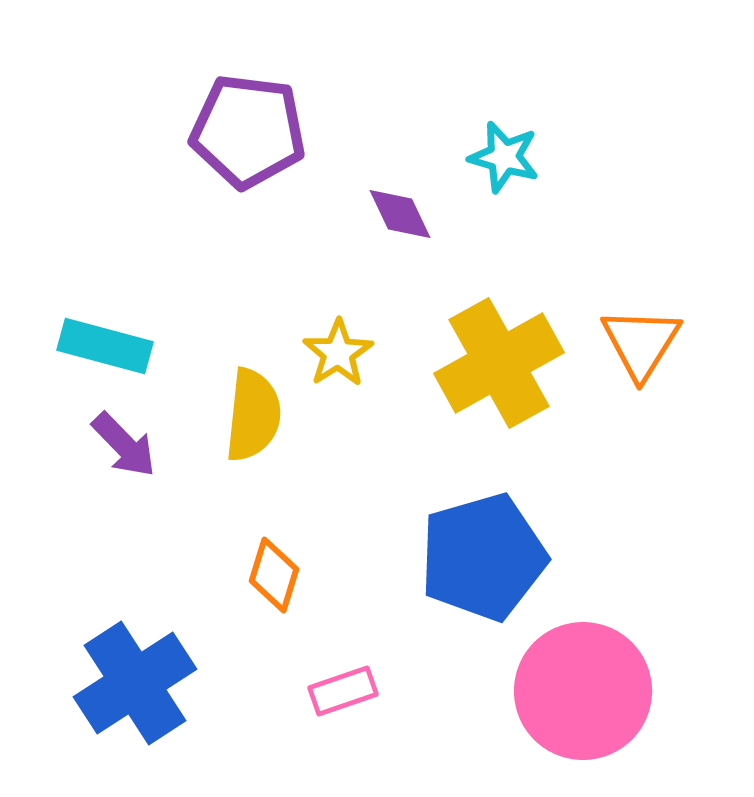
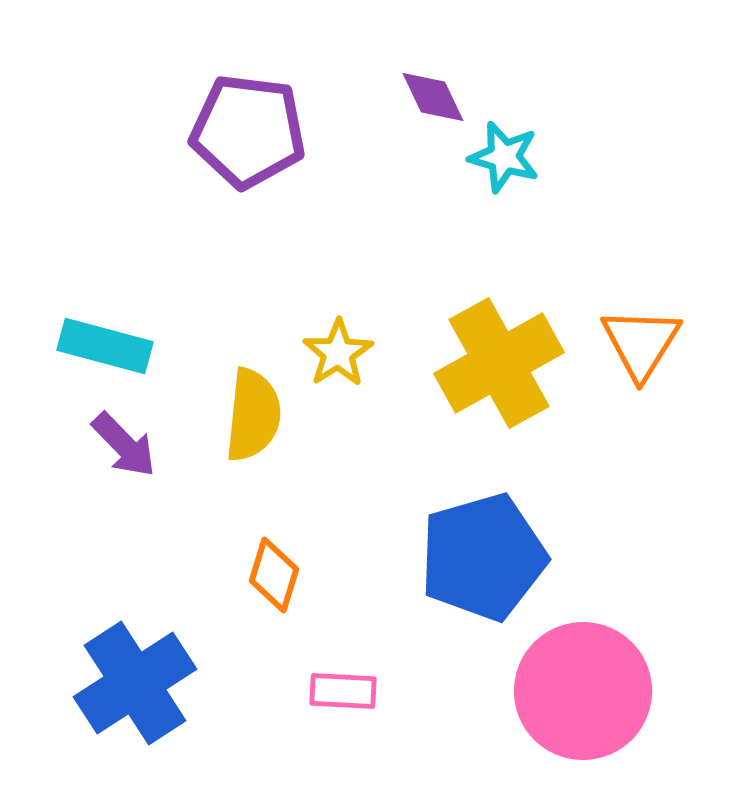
purple diamond: moved 33 px right, 117 px up
pink rectangle: rotated 22 degrees clockwise
